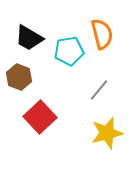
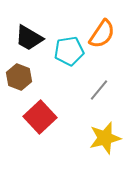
orange semicircle: rotated 48 degrees clockwise
yellow star: moved 2 px left, 5 px down
